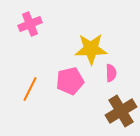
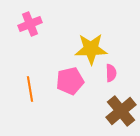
orange line: rotated 35 degrees counterclockwise
brown cross: rotated 8 degrees counterclockwise
